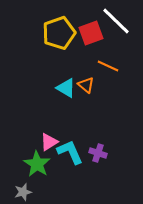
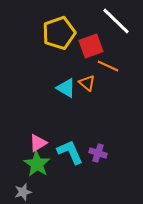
red square: moved 13 px down
orange triangle: moved 1 px right, 2 px up
pink triangle: moved 11 px left, 1 px down
